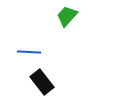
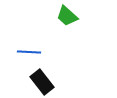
green trapezoid: rotated 90 degrees counterclockwise
